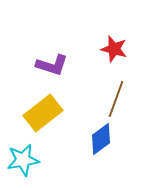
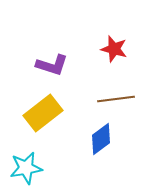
brown line: rotated 63 degrees clockwise
cyan star: moved 3 px right, 8 px down
